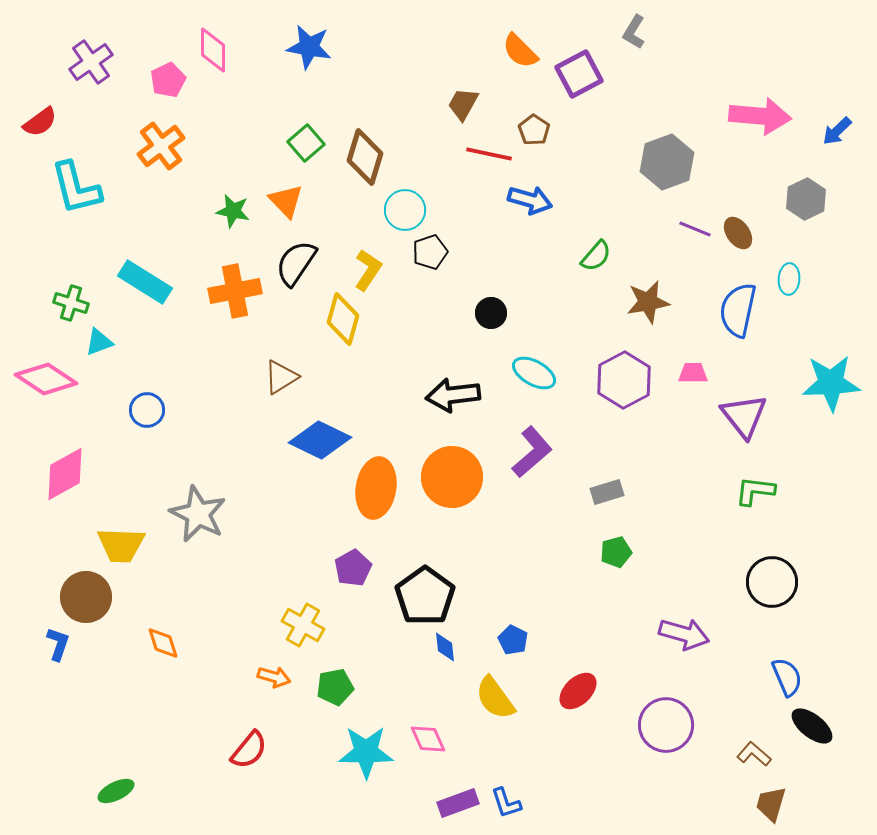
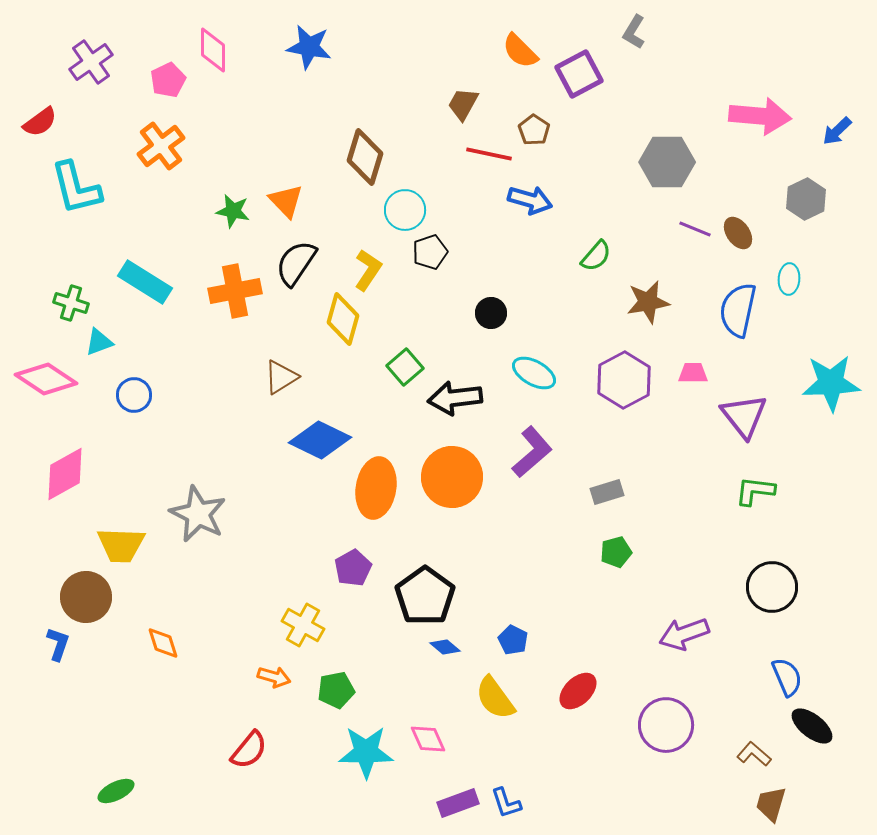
green square at (306, 143): moved 99 px right, 224 px down
gray hexagon at (667, 162): rotated 20 degrees clockwise
black arrow at (453, 395): moved 2 px right, 3 px down
blue circle at (147, 410): moved 13 px left, 15 px up
black circle at (772, 582): moved 5 px down
purple arrow at (684, 634): rotated 144 degrees clockwise
blue diamond at (445, 647): rotated 44 degrees counterclockwise
green pentagon at (335, 687): moved 1 px right, 3 px down
